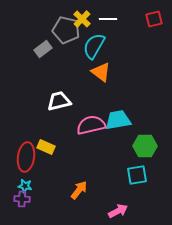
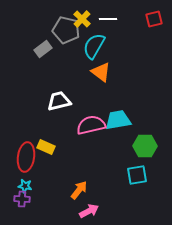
pink arrow: moved 29 px left
